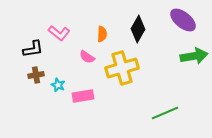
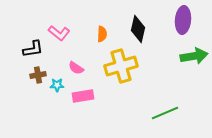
purple ellipse: rotated 56 degrees clockwise
black diamond: rotated 16 degrees counterclockwise
pink semicircle: moved 11 px left, 11 px down
yellow cross: moved 1 px left, 2 px up
brown cross: moved 2 px right
cyan star: moved 1 px left; rotated 24 degrees counterclockwise
